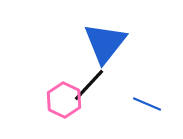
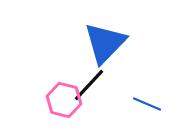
blue triangle: rotated 6 degrees clockwise
pink hexagon: rotated 12 degrees counterclockwise
